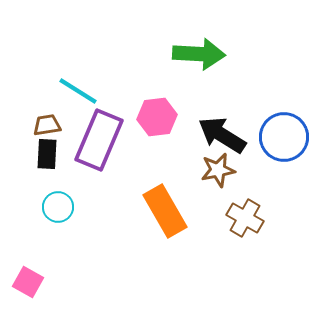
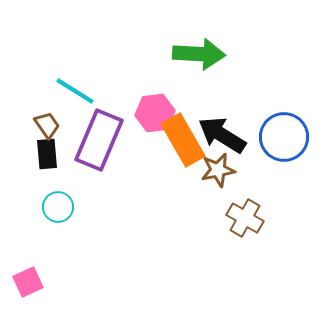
cyan line: moved 3 px left
pink hexagon: moved 2 px left, 4 px up
brown trapezoid: rotated 64 degrees clockwise
black rectangle: rotated 8 degrees counterclockwise
orange rectangle: moved 18 px right, 71 px up
pink square: rotated 36 degrees clockwise
